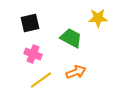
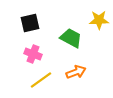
yellow star: moved 1 px right, 2 px down
